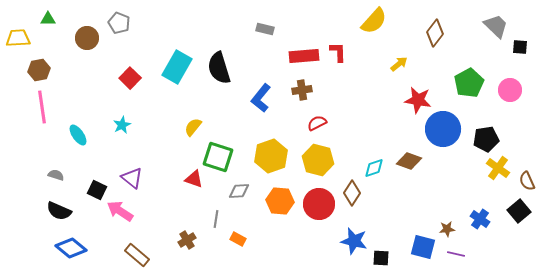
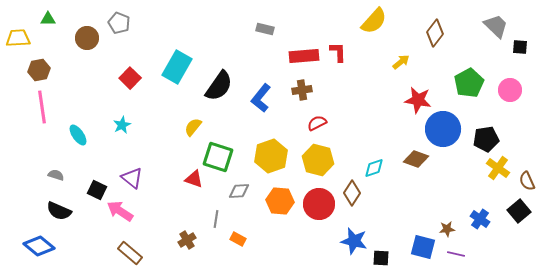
yellow arrow at (399, 64): moved 2 px right, 2 px up
black semicircle at (219, 68): moved 18 px down; rotated 128 degrees counterclockwise
brown diamond at (409, 161): moved 7 px right, 2 px up
blue diamond at (71, 248): moved 32 px left, 2 px up
brown rectangle at (137, 255): moved 7 px left, 2 px up
